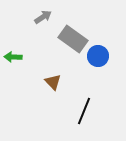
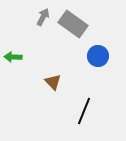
gray arrow: rotated 30 degrees counterclockwise
gray rectangle: moved 15 px up
